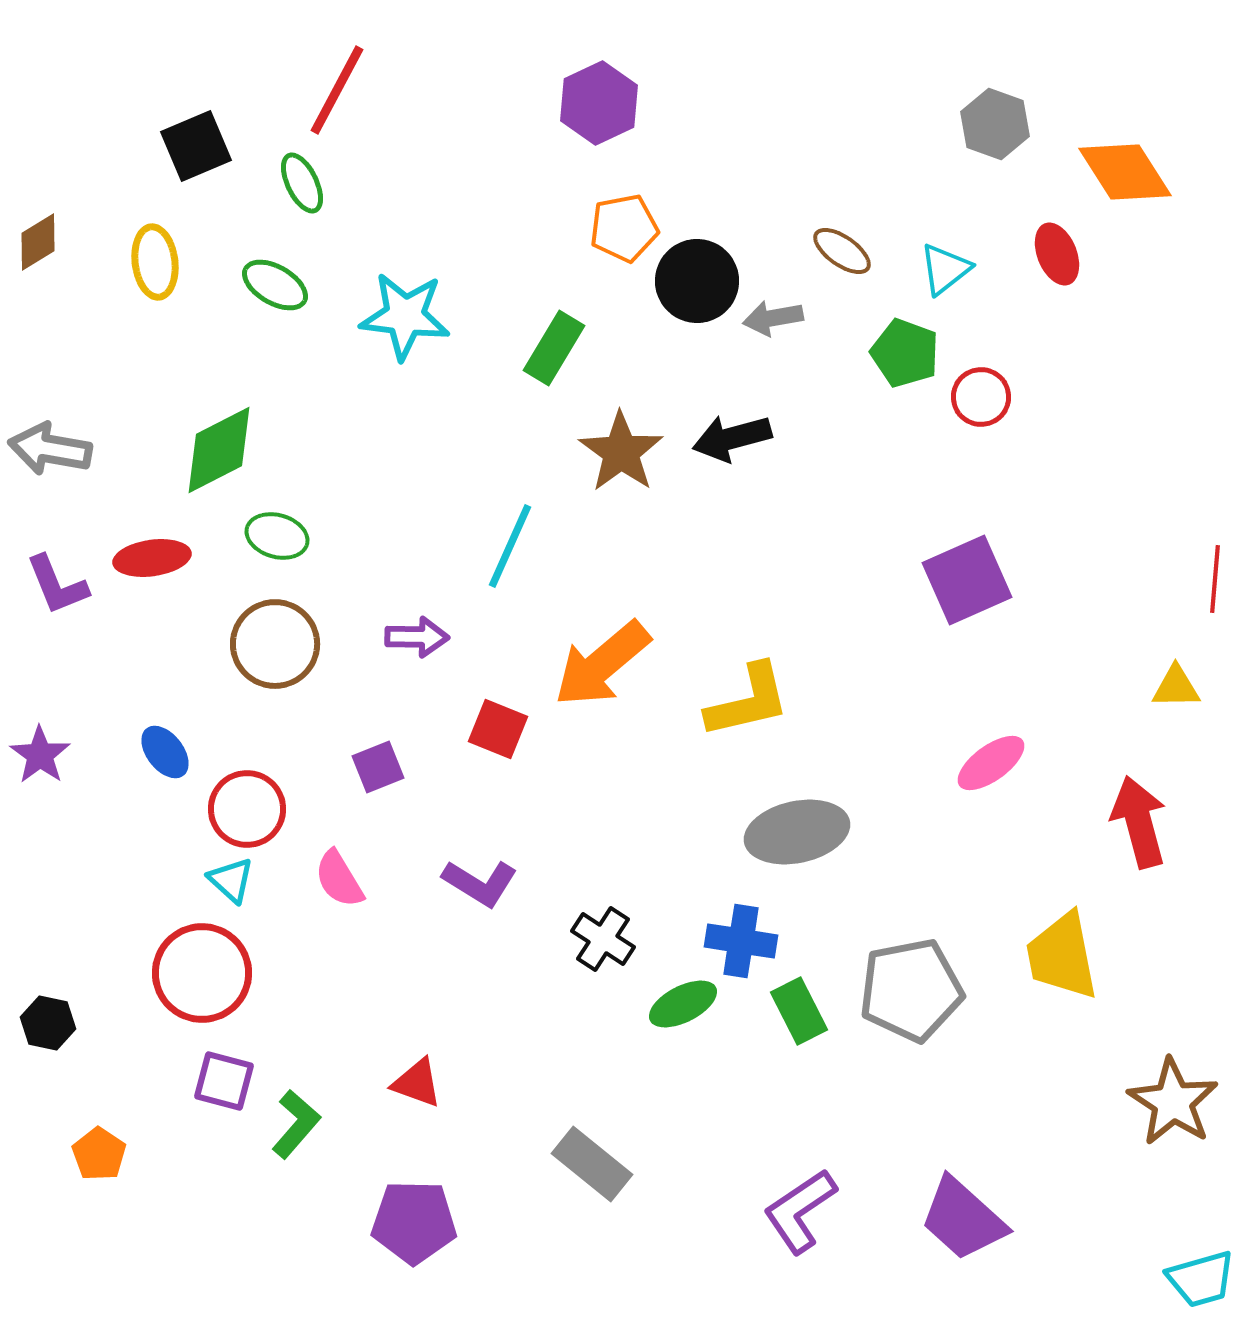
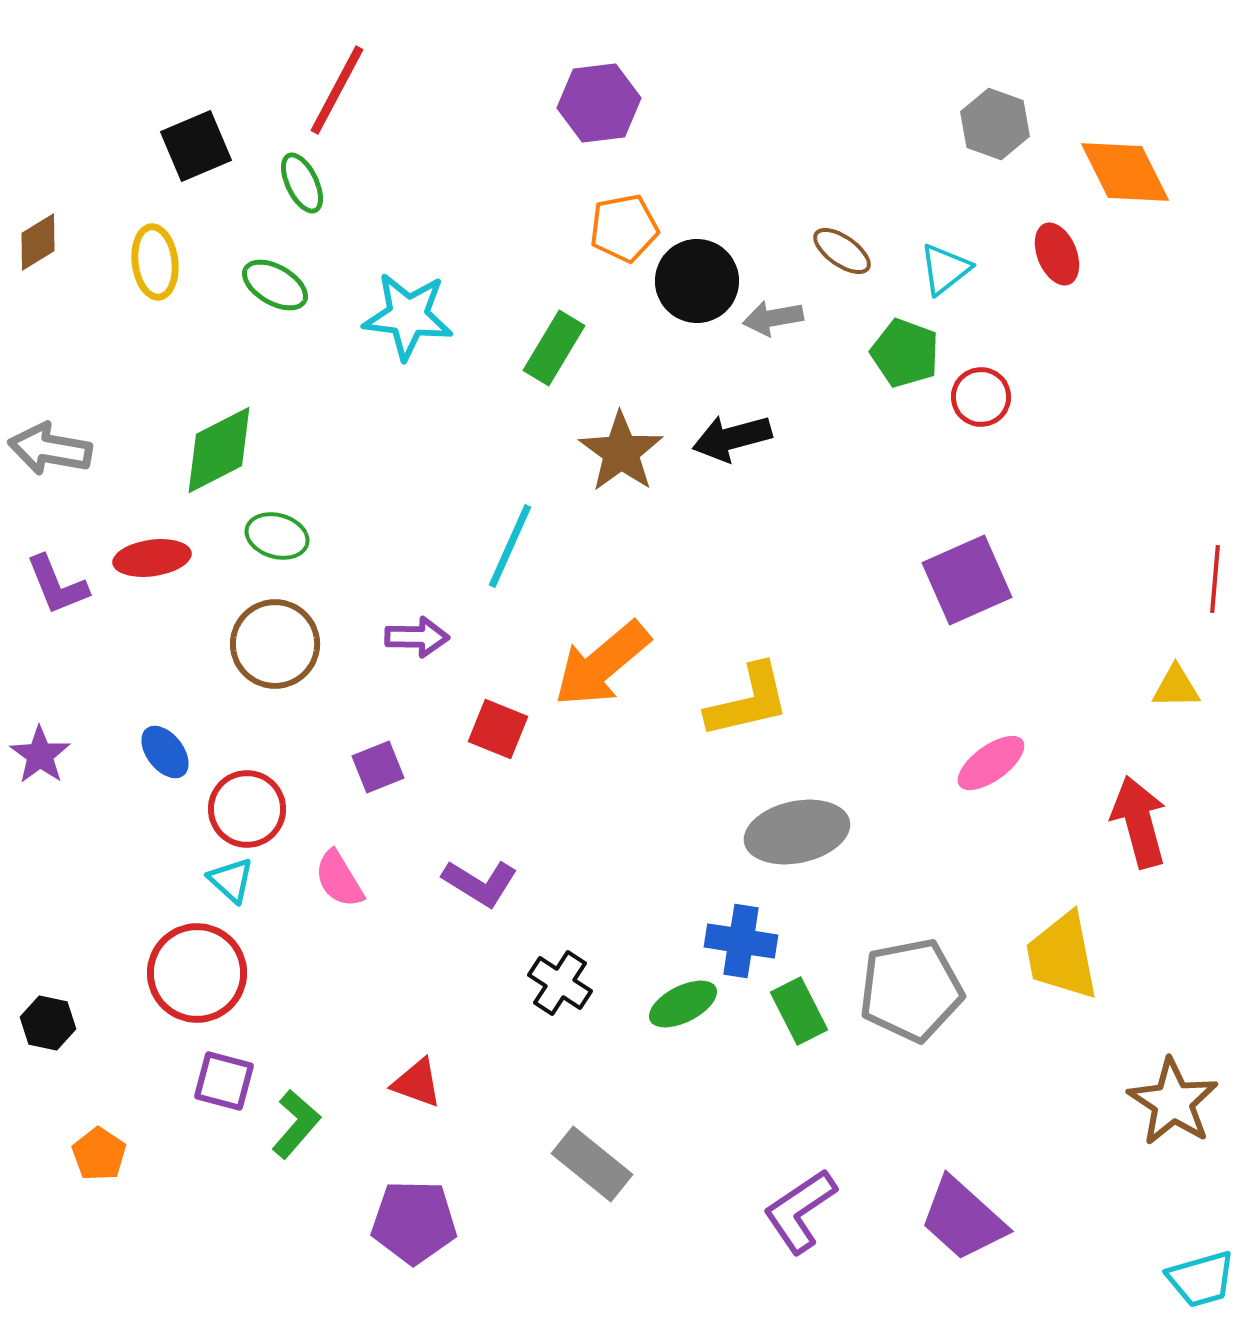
purple hexagon at (599, 103): rotated 18 degrees clockwise
orange diamond at (1125, 172): rotated 6 degrees clockwise
cyan star at (405, 316): moved 3 px right
black cross at (603, 939): moved 43 px left, 44 px down
red circle at (202, 973): moved 5 px left
